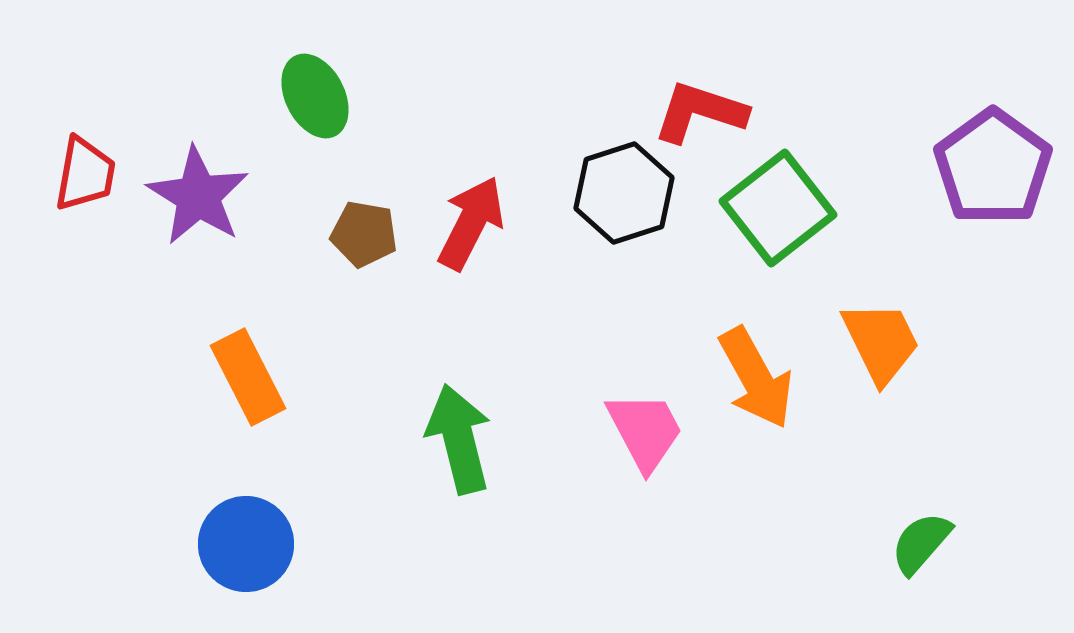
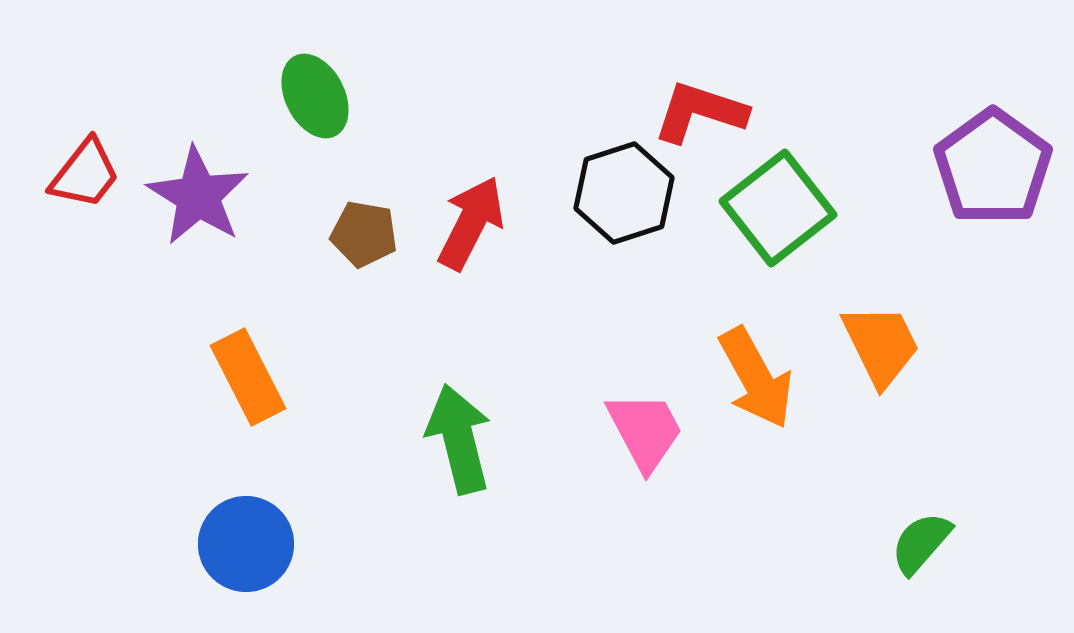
red trapezoid: rotated 28 degrees clockwise
orange trapezoid: moved 3 px down
